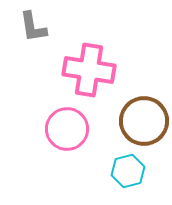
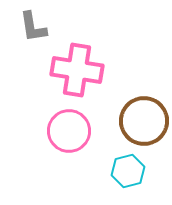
pink cross: moved 12 px left
pink circle: moved 2 px right, 2 px down
